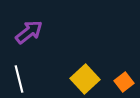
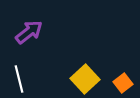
orange square: moved 1 px left, 1 px down
